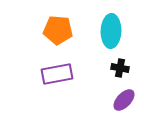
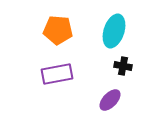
cyan ellipse: moved 3 px right; rotated 16 degrees clockwise
black cross: moved 3 px right, 2 px up
purple ellipse: moved 14 px left
